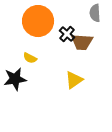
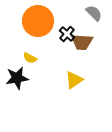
gray semicircle: moved 1 px left; rotated 138 degrees clockwise
black star: moved 2 px right, 1 px up
